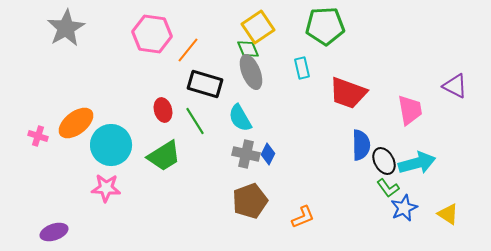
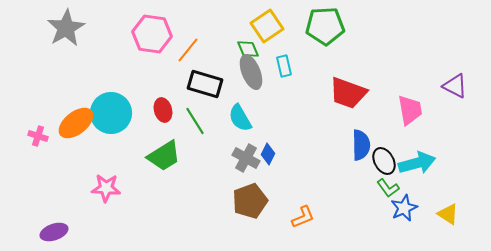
yellow square: moved 9 px right, 1 px up
cyan rectangle: moved 18 px left, 2 px up
cyan circle: moved 32 px up
gray cross: moved 4 px down; rotated 16 degrees clockwise
